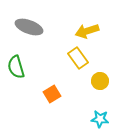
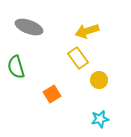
yellow circle: moved 1 px left, 1 px up
cyan star: rotated 18 degrees counterclockwise
